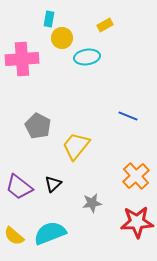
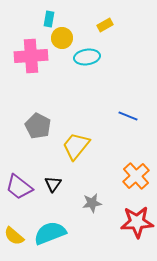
pink cross: moved 9 px right, 3 px up
black triangle: rotated 12 degrees counterclockwise
